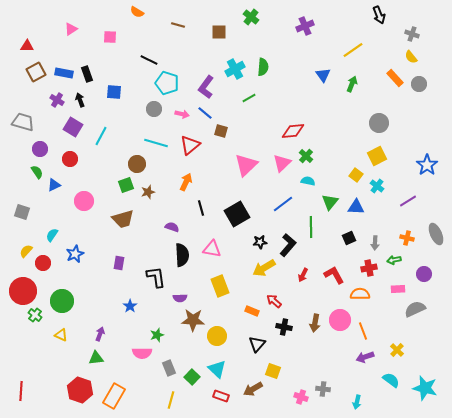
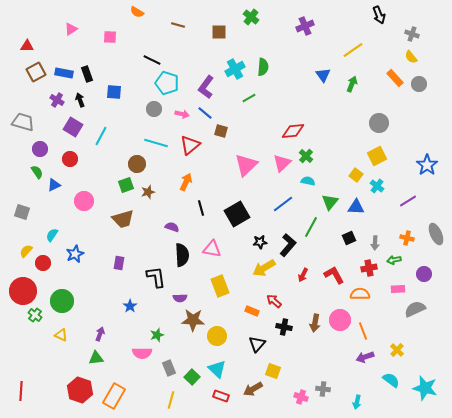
black line at (149, 60): moved 3 px right
green line at (311, 227): rotated 30 degrees clockwise
